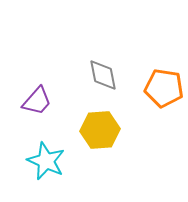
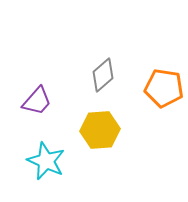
gray diamond: rotated 60 degrees clockwise
